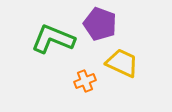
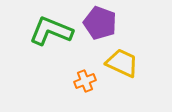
purple pentagon: moved 1 px up
green L-shape: moved 2 px left, 8 px up
